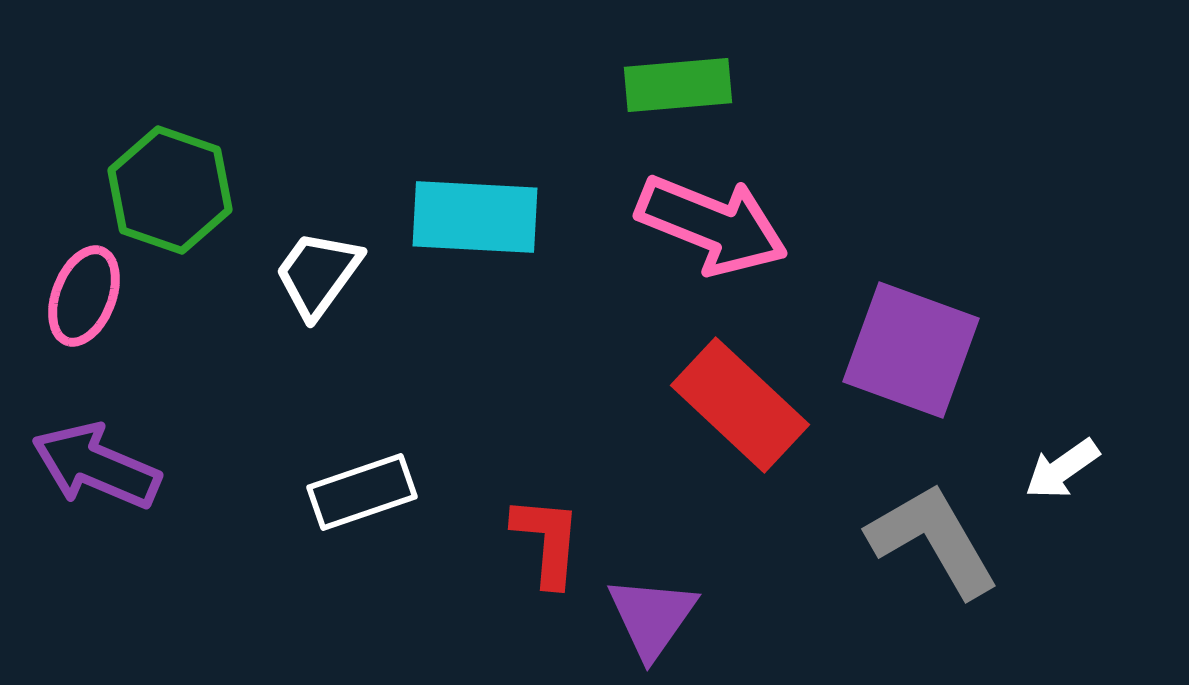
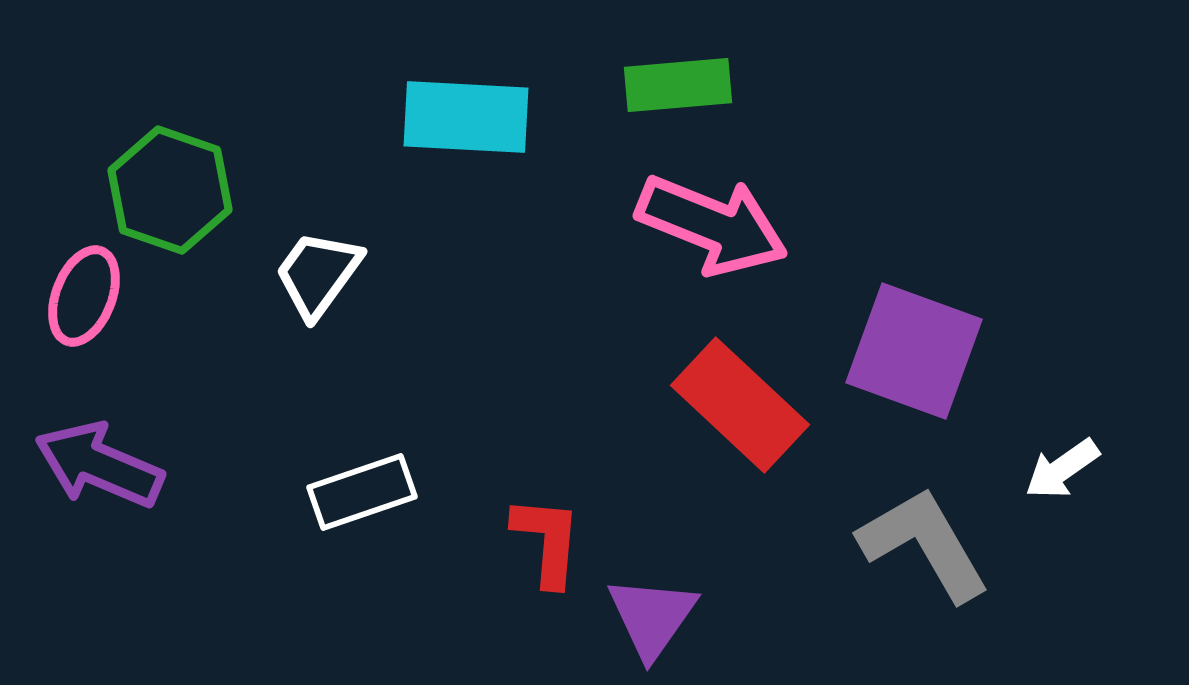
cyan rectangle: moved 9 px left, 100 px up
purple square: moved 3 px right, 1 px down
purple arrow: moved 3 px right, 1 px up
gray L-shape: moved 9 px left, 4 px down
